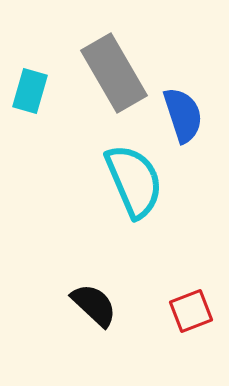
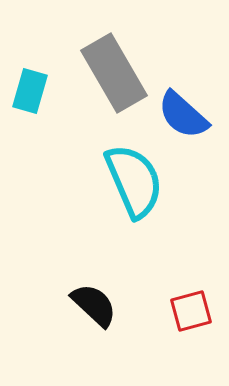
blue semicircle: rotated 150 degrees clockwise
red square: rotated 6 degrees clockwise
